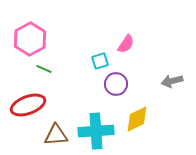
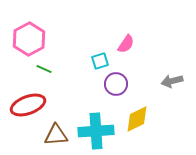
pink hexagon: moved 1 px left
